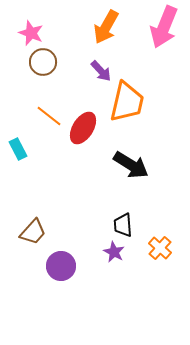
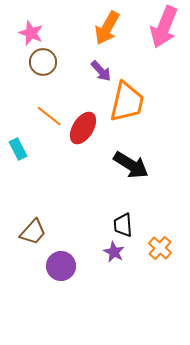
orange arrow: moved 1 px right, 1 px down
